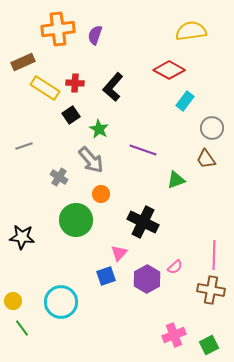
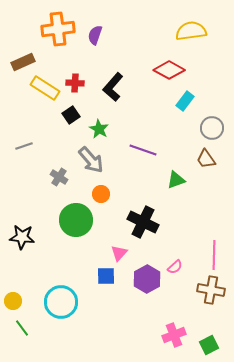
blue square: rotated 18 degrees clockwise
